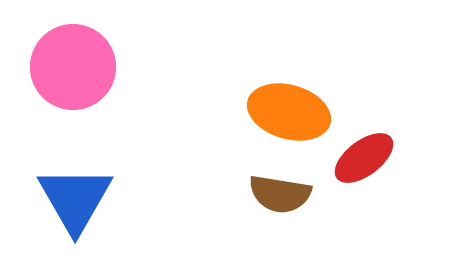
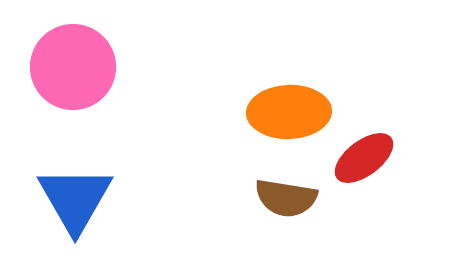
orange ellipse: rotated 18 degrees counterclockwise
brown semicircle: moved 6 px right, 4 px down
